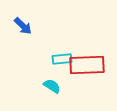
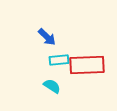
blue arrow: moved 24 px right, 11 px down
cyan rectangle: moved 3 px left, 1 px down
